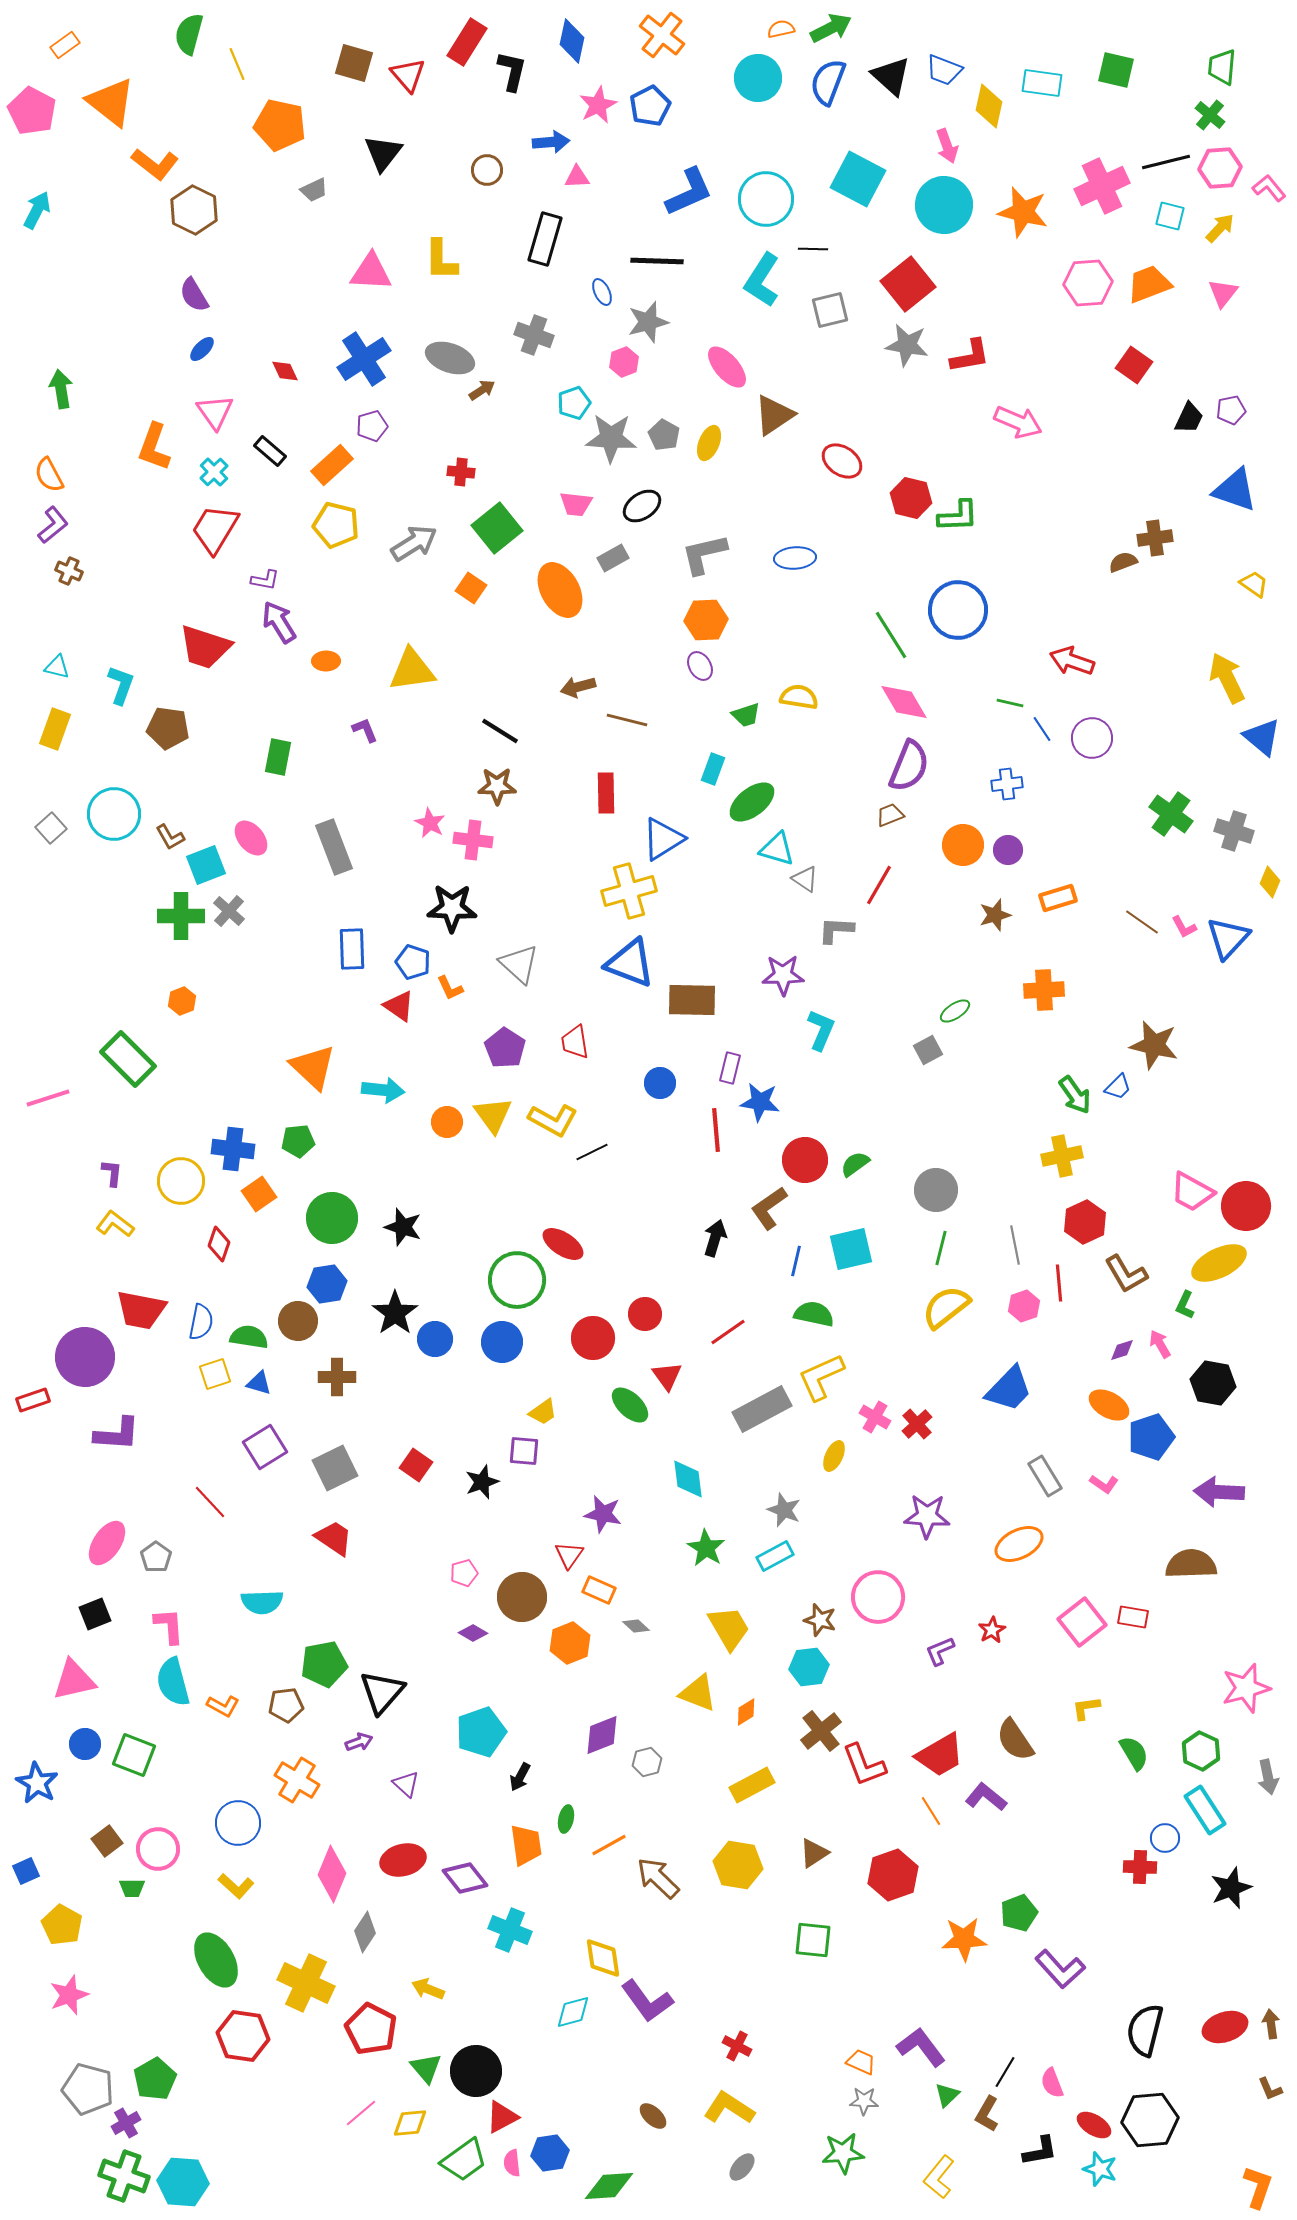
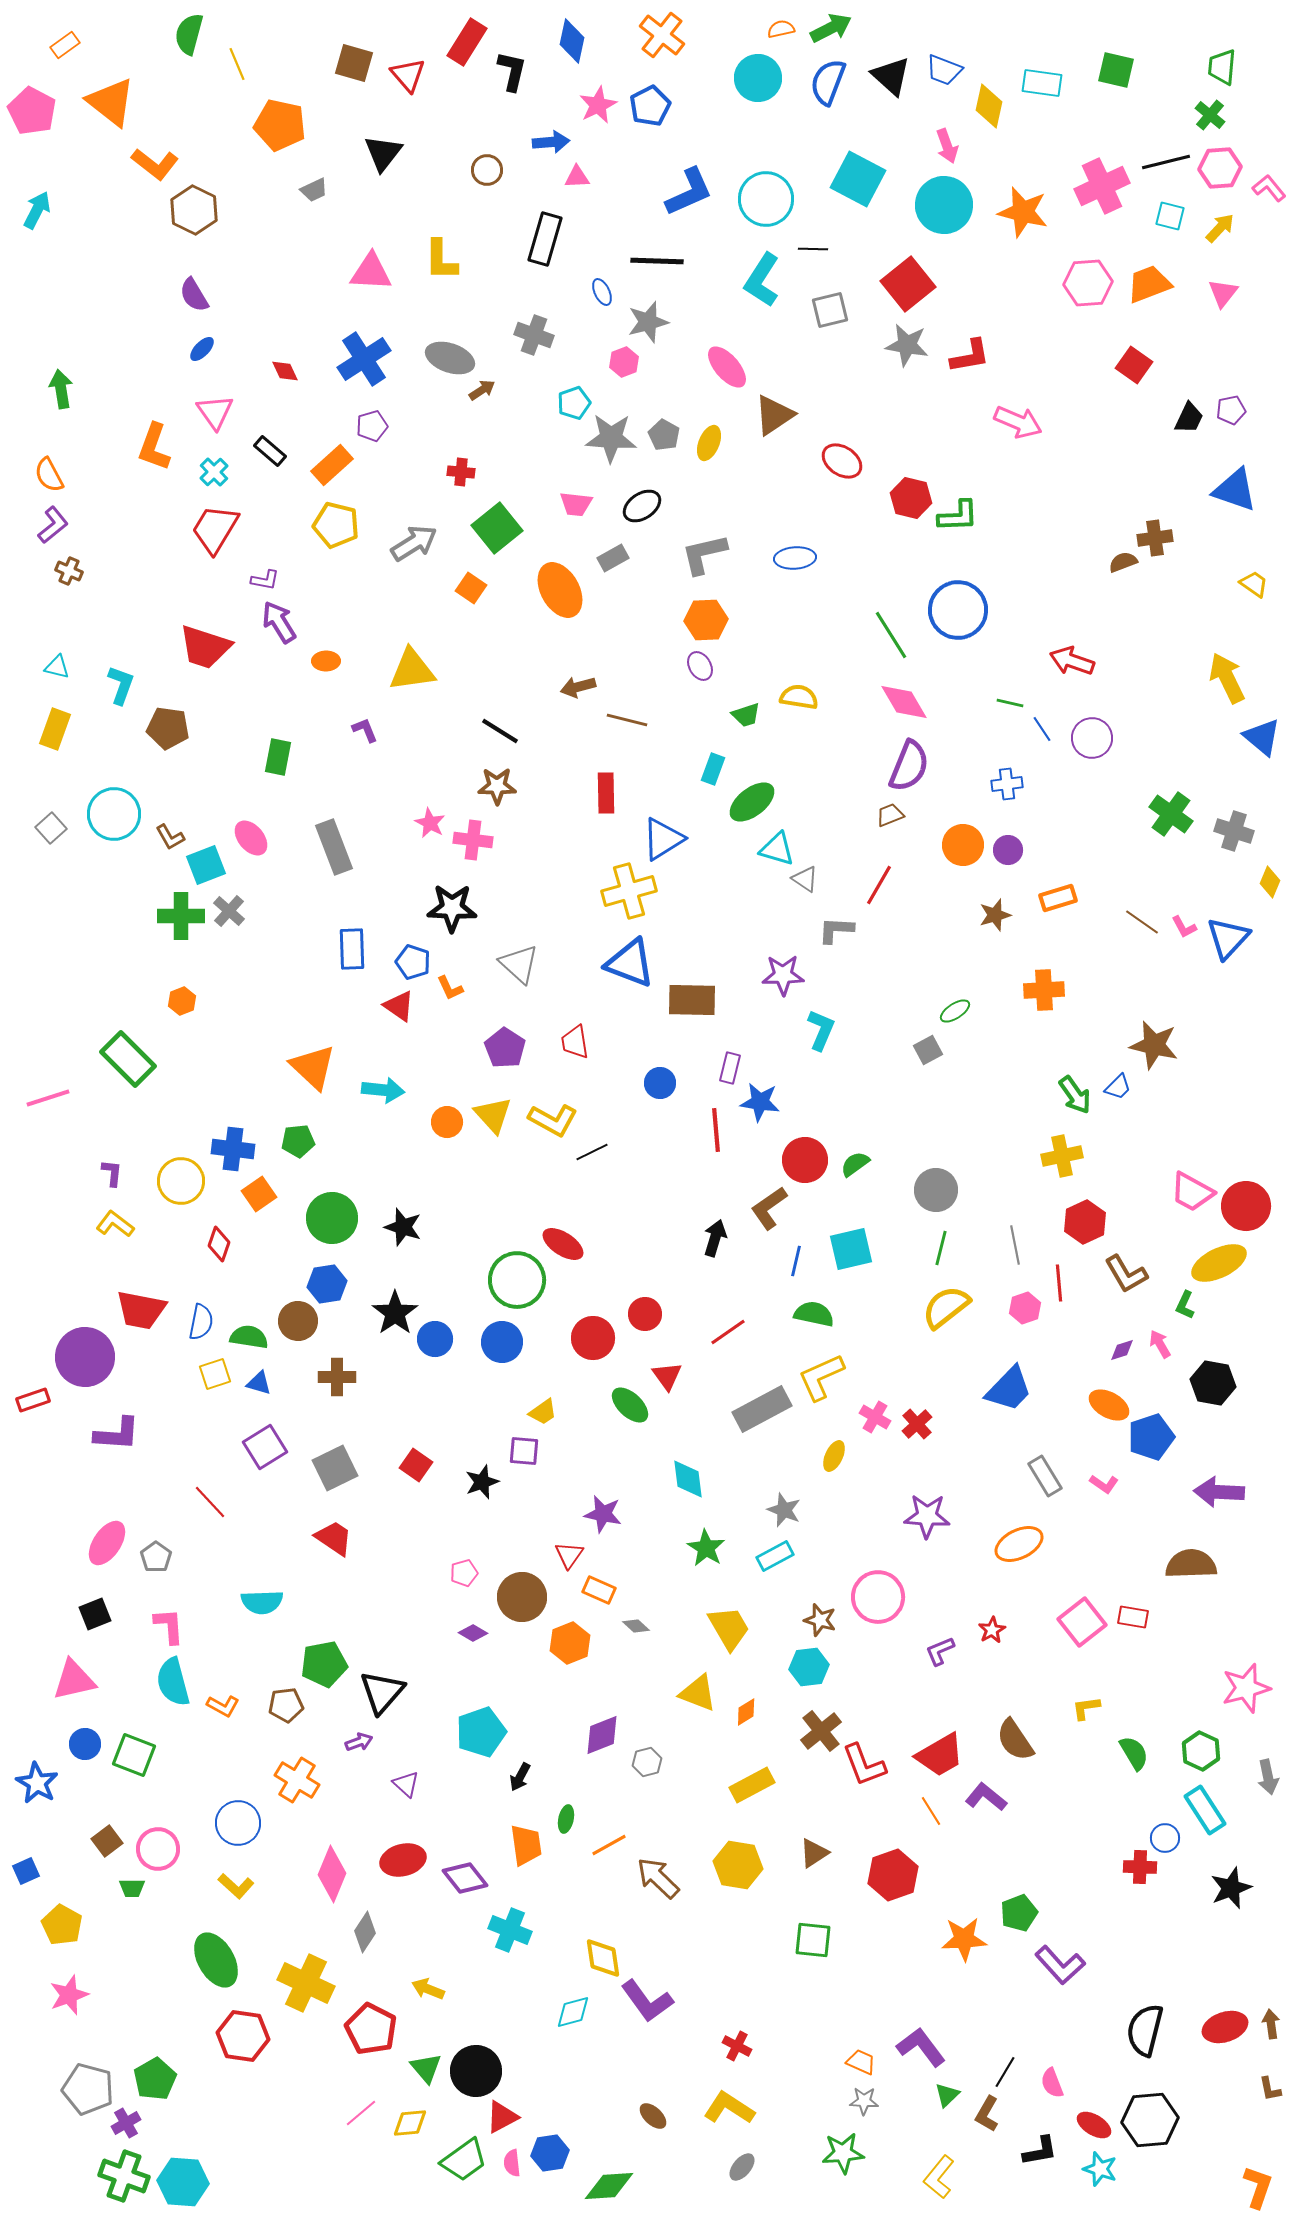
yellow triangle at (493, 1115): rotated 6 degrees counterclockwise
pink hexagon at (1024, 1306): moved 1 px right, 2 px down
purple L-shape at (1060, 1969): moved 4 px up
brown L-shape at (1270, 2089): rotated 12 degrees clockwise
